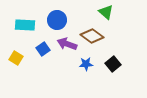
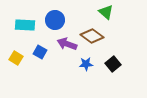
blue circle: moved 2 px left
blue square: moved 3 px left, 3 px down; rotated 24 degrees counterclockwise
